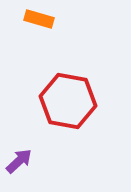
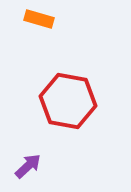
purple arrow: moved 9 px right, 5 px down
